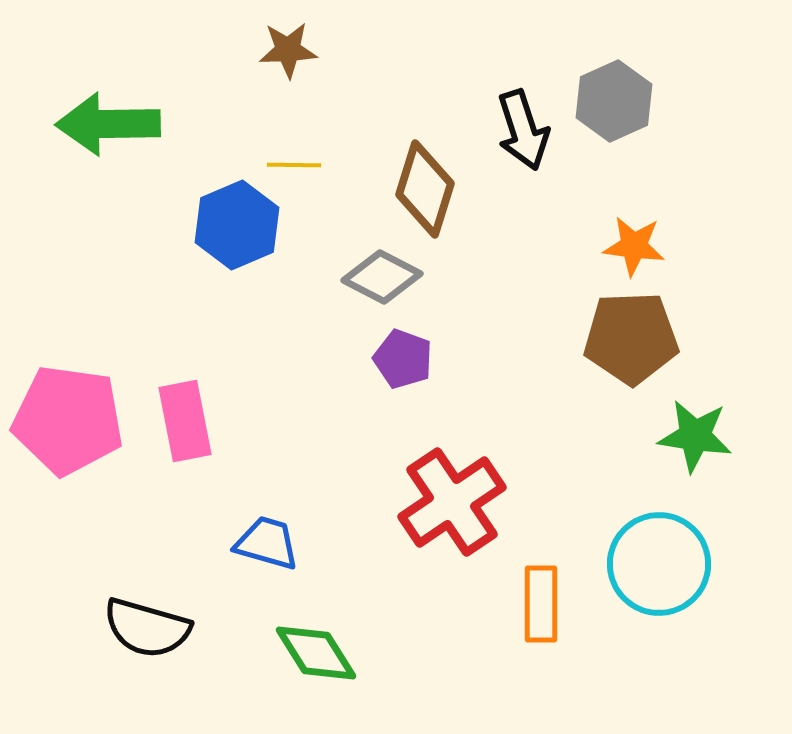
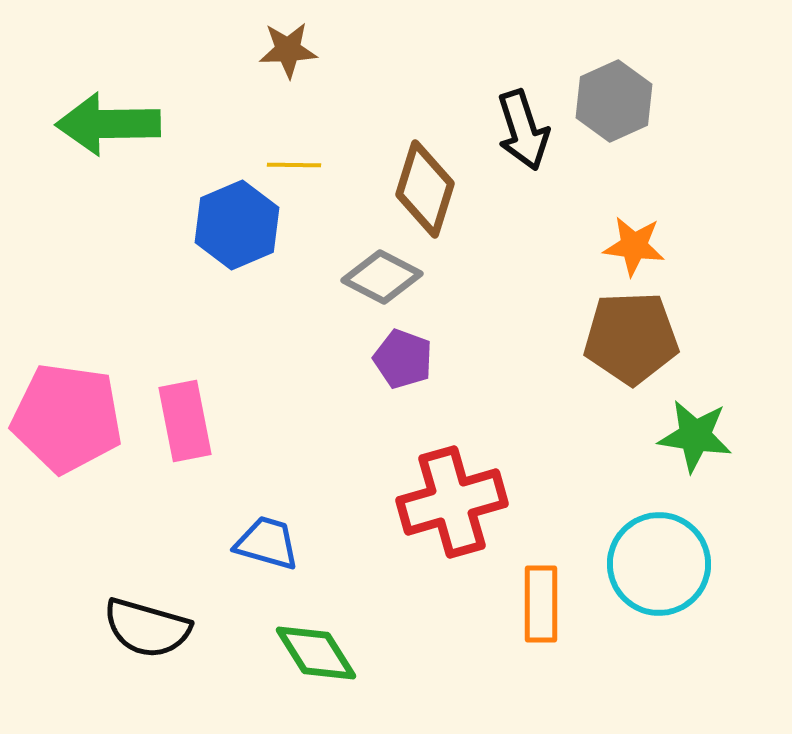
pink pentagon: moved 1 px left, 2 px up
red cross: rotated 18 degrees clockwise
